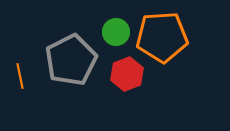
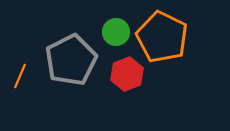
orange pentagon: rotated 30 degrees clockwise
orange line: rotated 35 degrees clockwise
